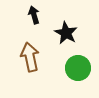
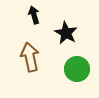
green circle: moved 1 px left, 1 px down
